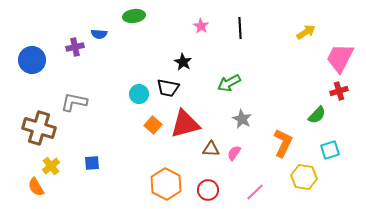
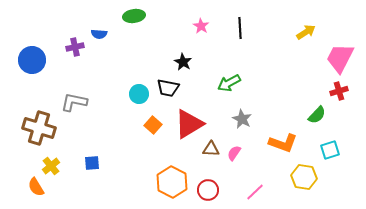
red triangle: moved 4 px right; rotated 16 degrees counterclockwise
orange L-shape: rotated 84 degrees clockwise
orange hexagon: moved 6 px right, 2 px up
